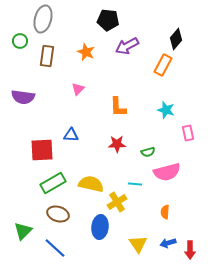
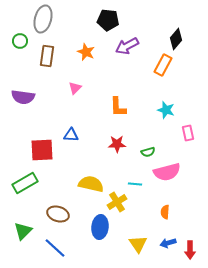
pink triangle: moved 3 px left, 1 px up
green rectangle: moved 28 px left
